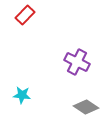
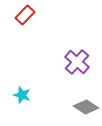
purple cross: rotated 15 degrees clockwise
cyan star: rotated 12 degrees clockwise
